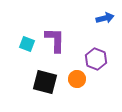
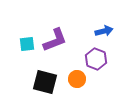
blue arrow: moved 1 px left, 13 px down
purple L-shape: rotated 68 degrees clockwise
cyan square: rotated 28 degrees counterclockwise
